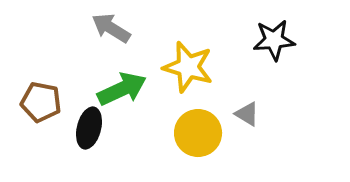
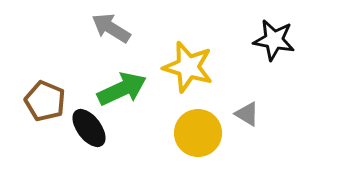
black star: rotated 15 degrees clockwise
brown pentagon: moved 4 px right, 1 px up; rotated 12 degrees clockwise
black ellipse: rotated 51 degrees counterclockwise
